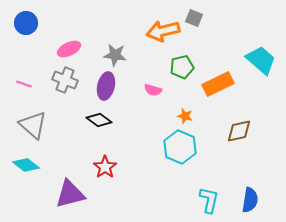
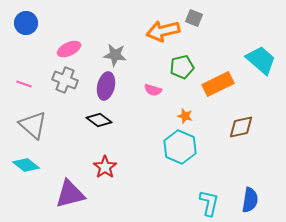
brown diamond: moved 2 px right, 4 px up
cyan L-shape: moved 3 px down
